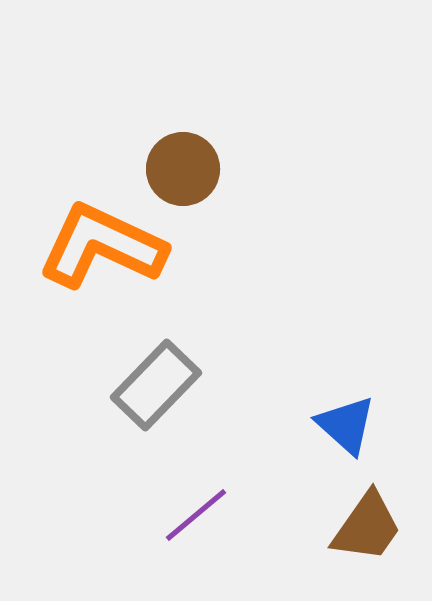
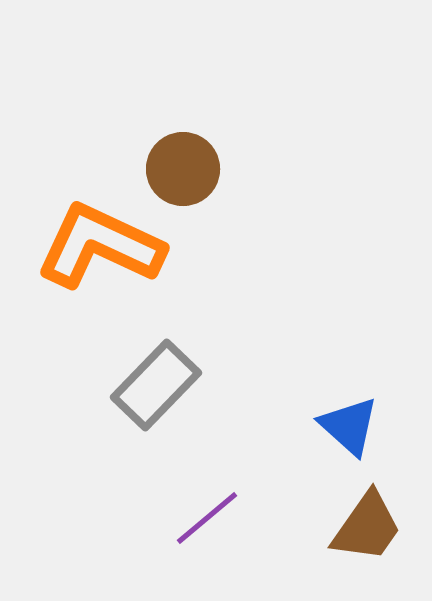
orange L-shape: moved 2 px left
blue triangle: moved 3 px right, 1 px down
purple line: moved 11 px right, 3 px down
